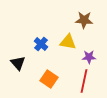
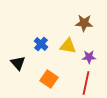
brown star: moved 3 px down
yellow triangle: moved 4 px down
red line: moved 2 px right, 2 px down
